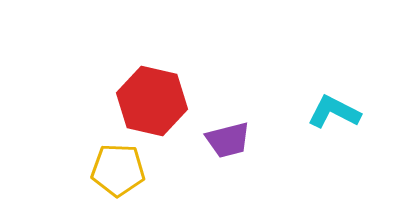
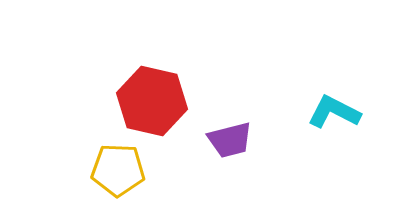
purple trapezoid: moved 2 px right
